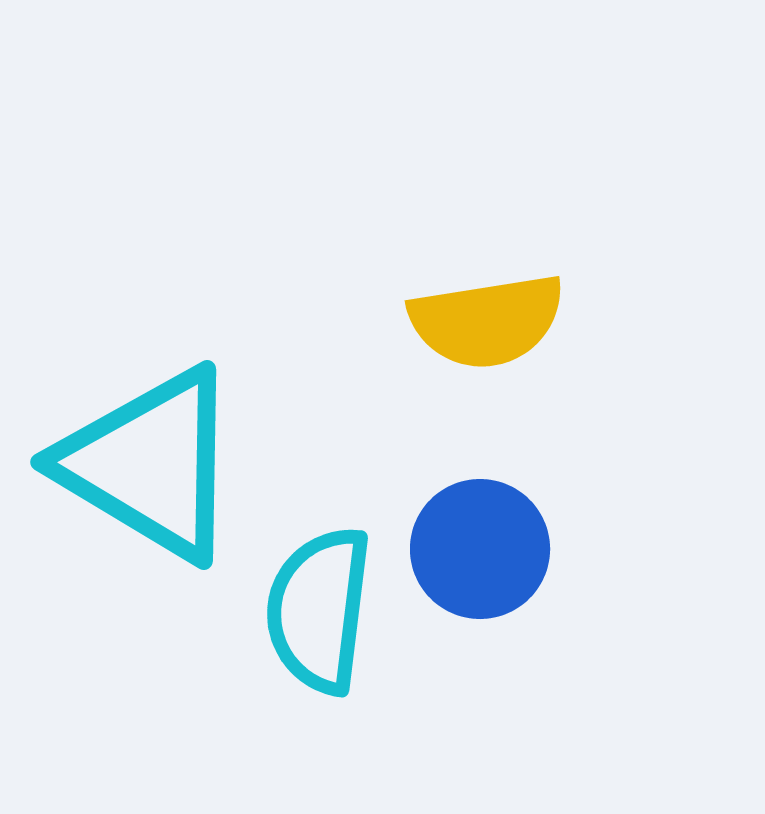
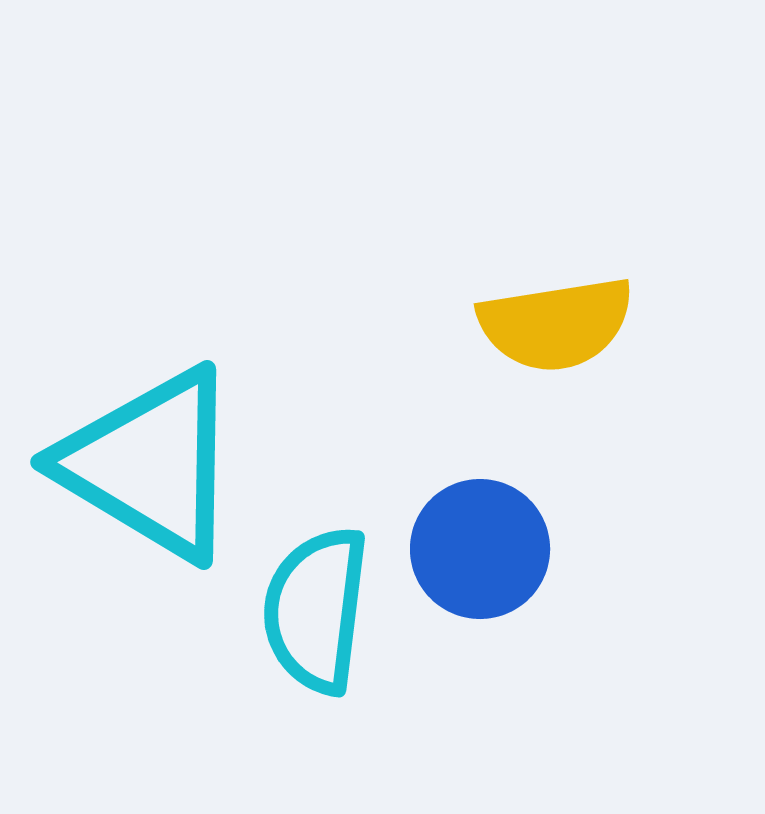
yellow semicircle: moved 69 px right, 3 px down
cyan semicircle: moved 3 px left
